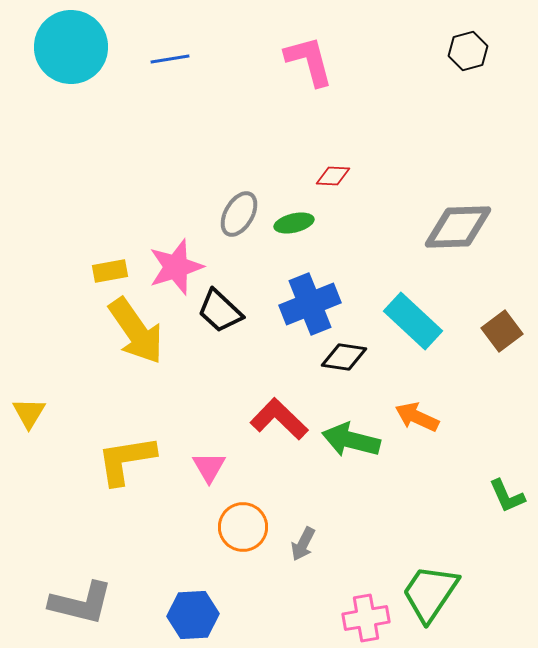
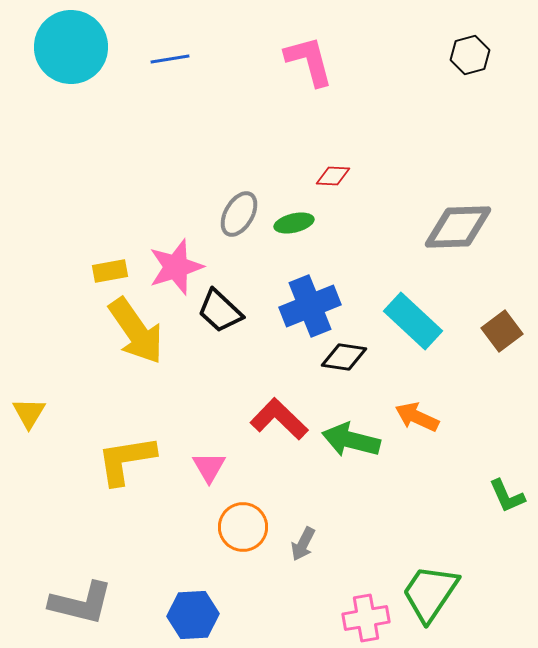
black hexagon: moved 2 px right, 4 px down
blue cross: moved 2 px down
